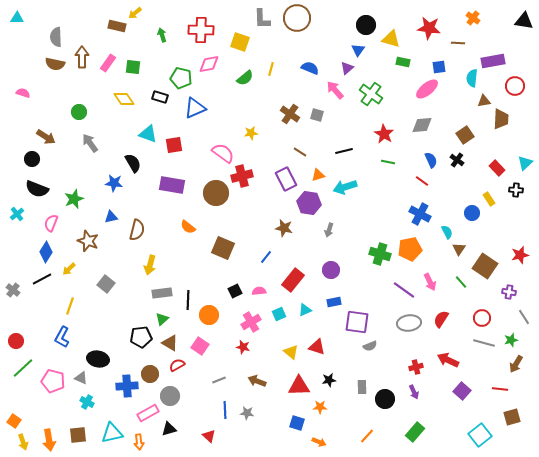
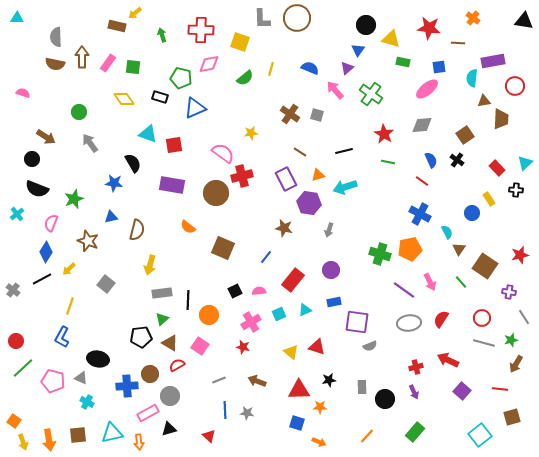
red triangle at (299, 386): moved 4 px down
